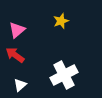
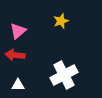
pink triangle: moved 1 px right, 1 px down
red arrow: rotated 30 degrees counterclockwise
white triangle: moved 2 px left; rotated 40 degrees clockwise
